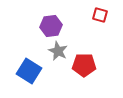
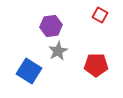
red square: rotated 14 degrees clockwise
gray star: rotated 18 degrees clockwise
red pentagon: moved 12 px right
